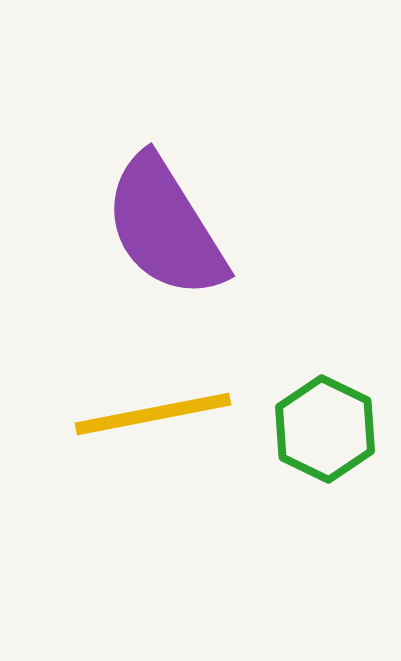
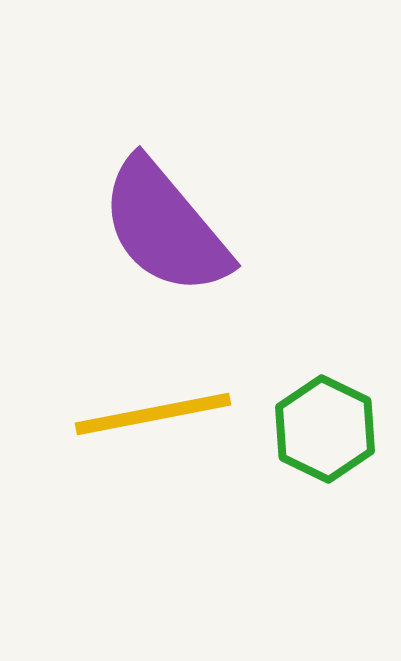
purple semicircle: rotated 8 degrees counterclockwise
